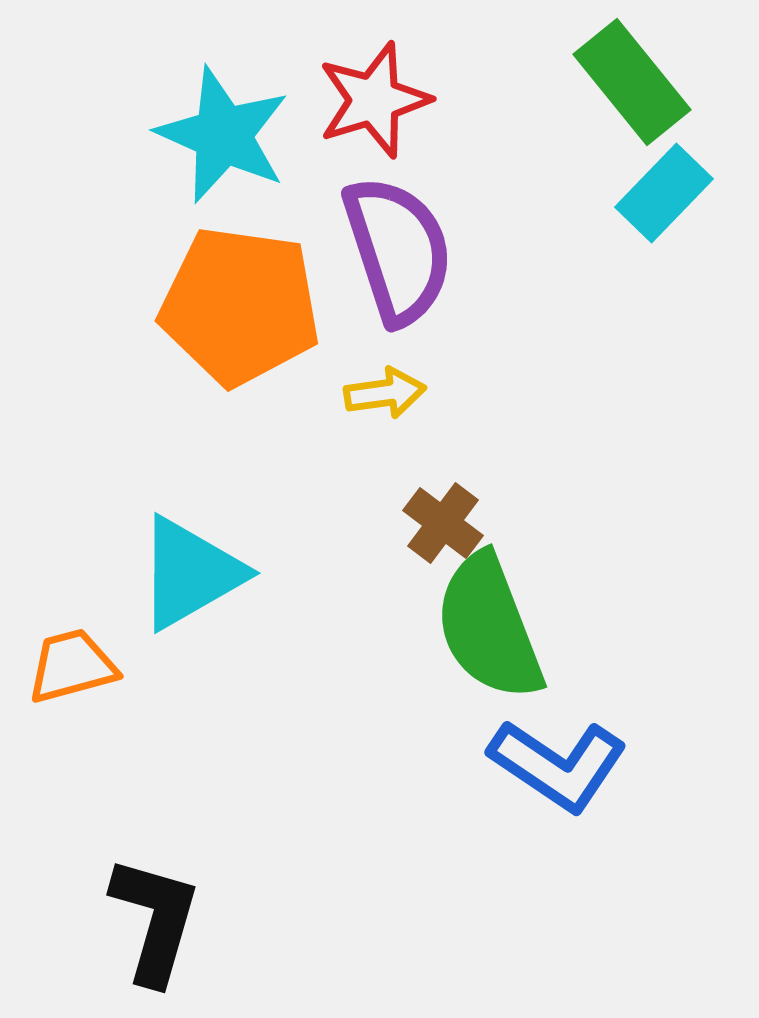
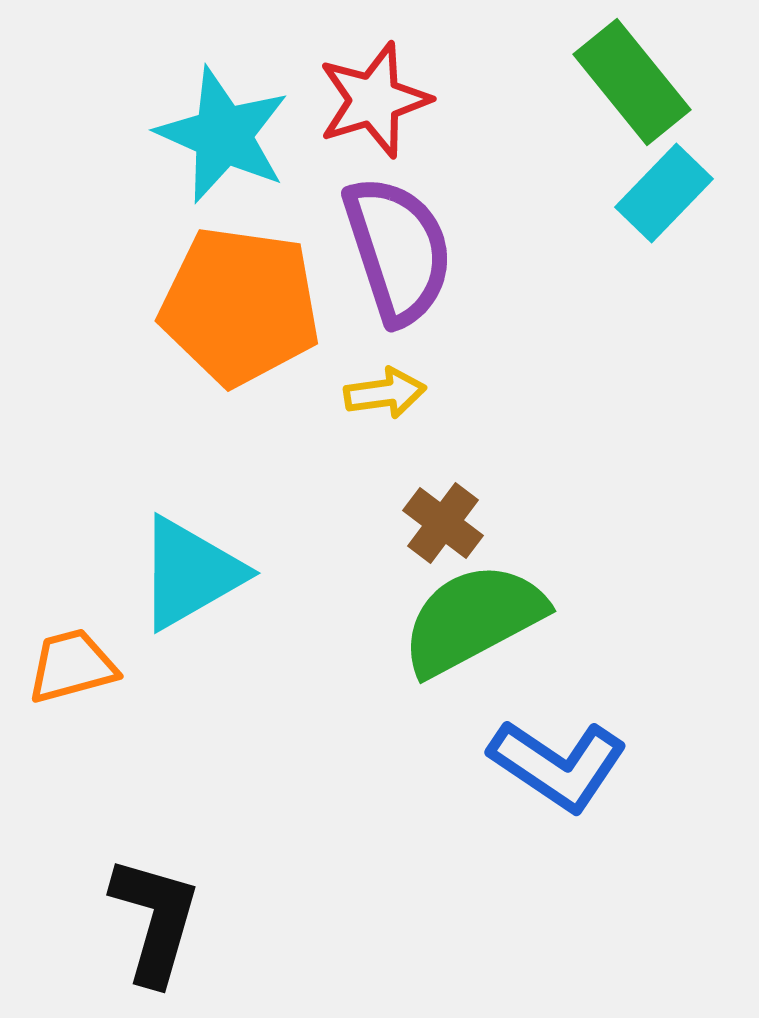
green semicircle: moved 16 px left, 8 px up; rotated 83 degrees clockwise
